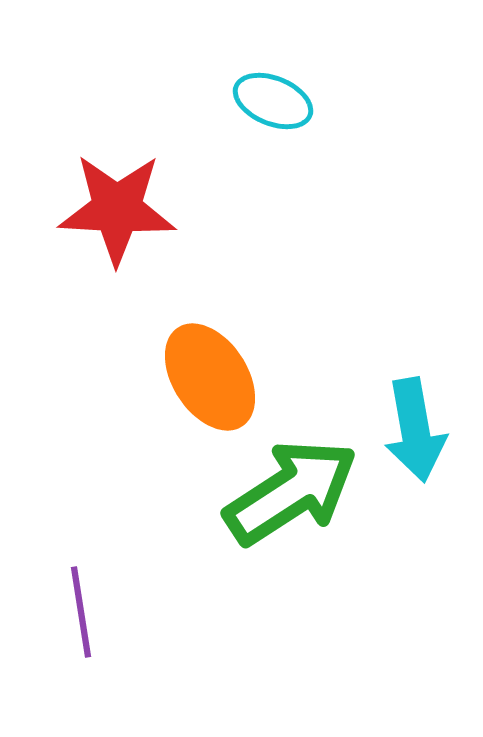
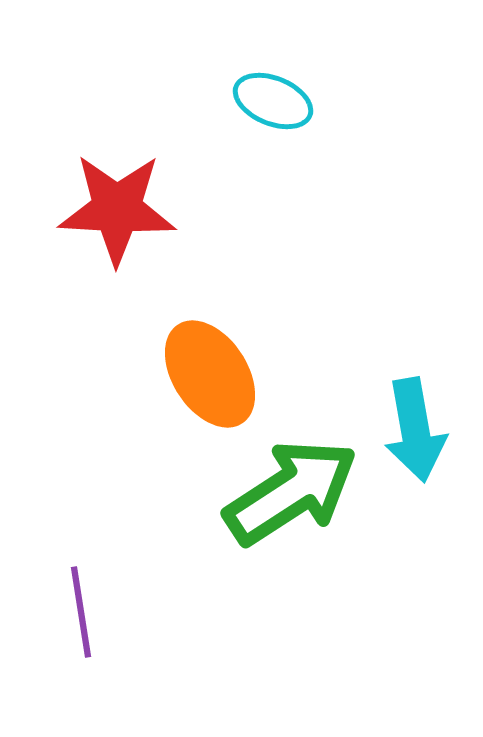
orange ellipse: moved 3 px up
